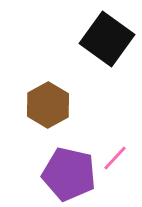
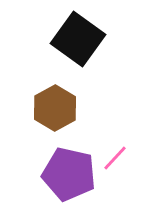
black square: moved 29 px left
brown hexagon: moved 7 px right, 3 px down
